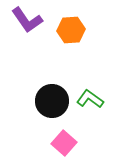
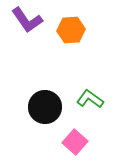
black circle: moved 7 px left, 6 px down
pink square: moved 11 px right, 1 px up
